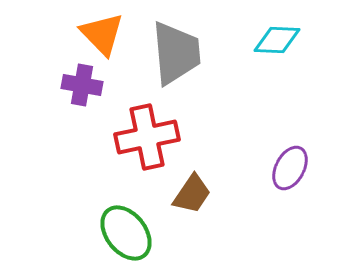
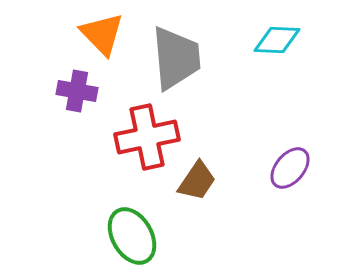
gray trapezoid: moved 5 px down
purple cross: moved 5 px left, 6 px down
purple ellipse: rotated 12 degrees clockwise
brown trapezoid: moved 5 px right, 13 px up
green ellipse: moved 6 px right, 3 px down; rotated 8 degrees clockwise
